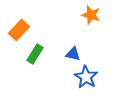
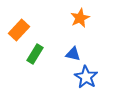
orange star: moved 11 px left, 3 px down; rotated 30 degrees clockwise
